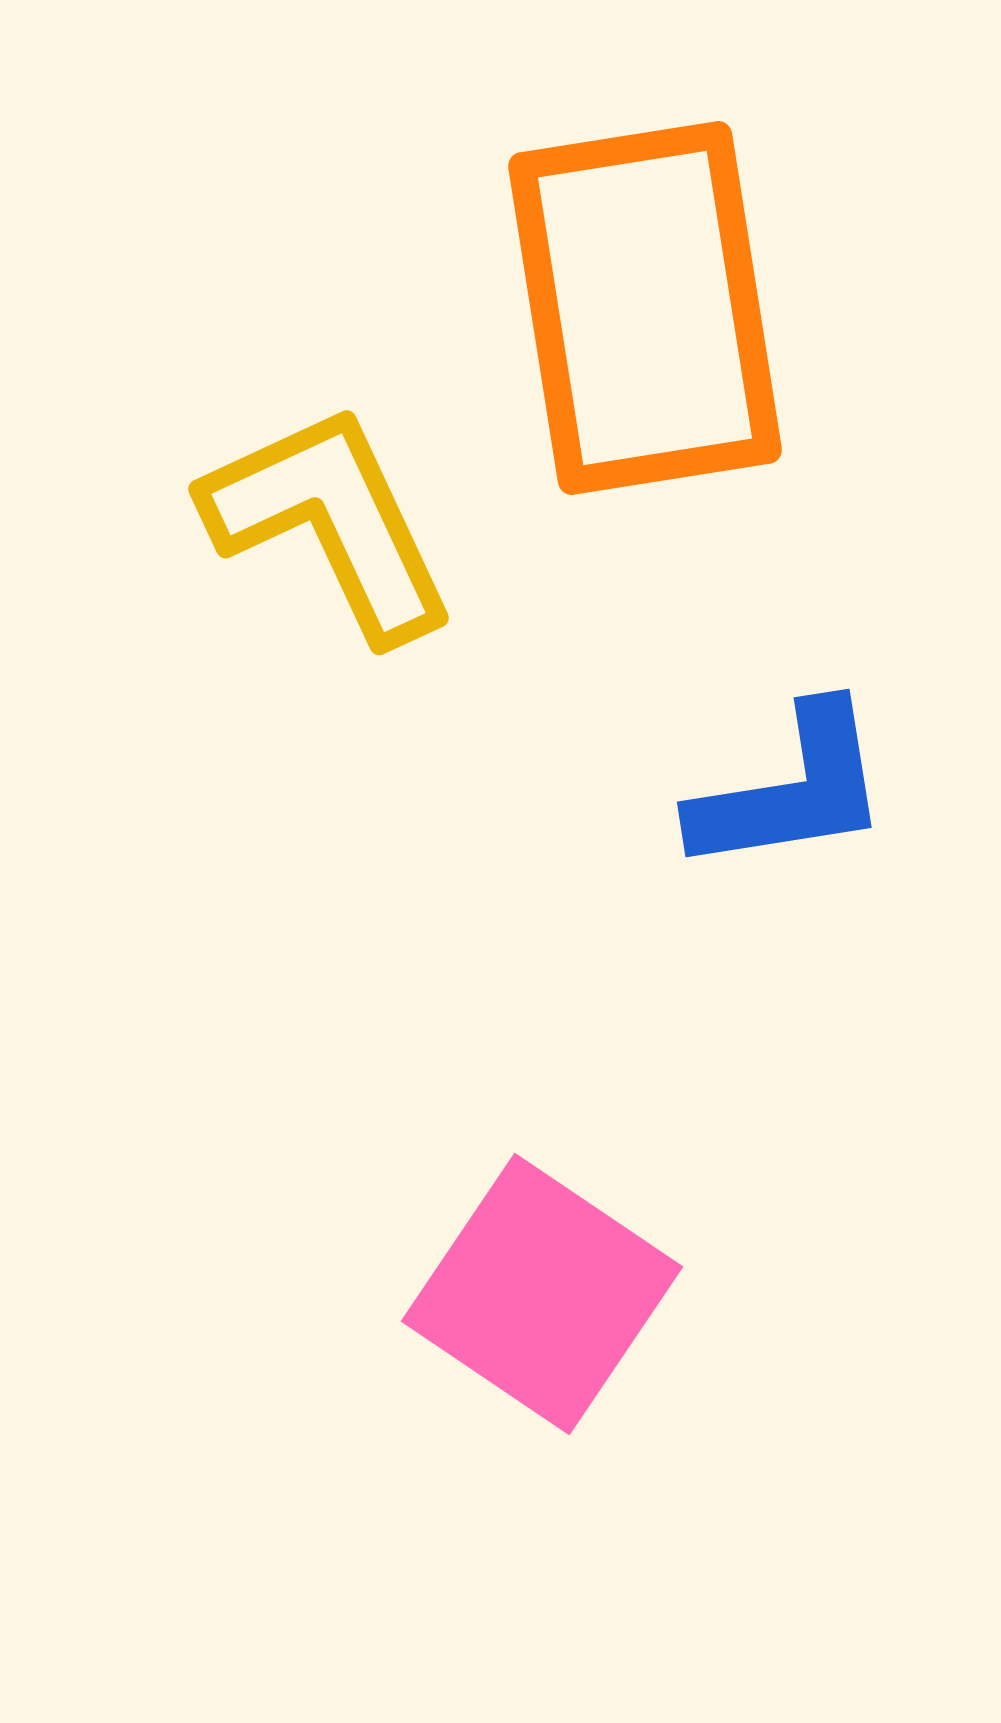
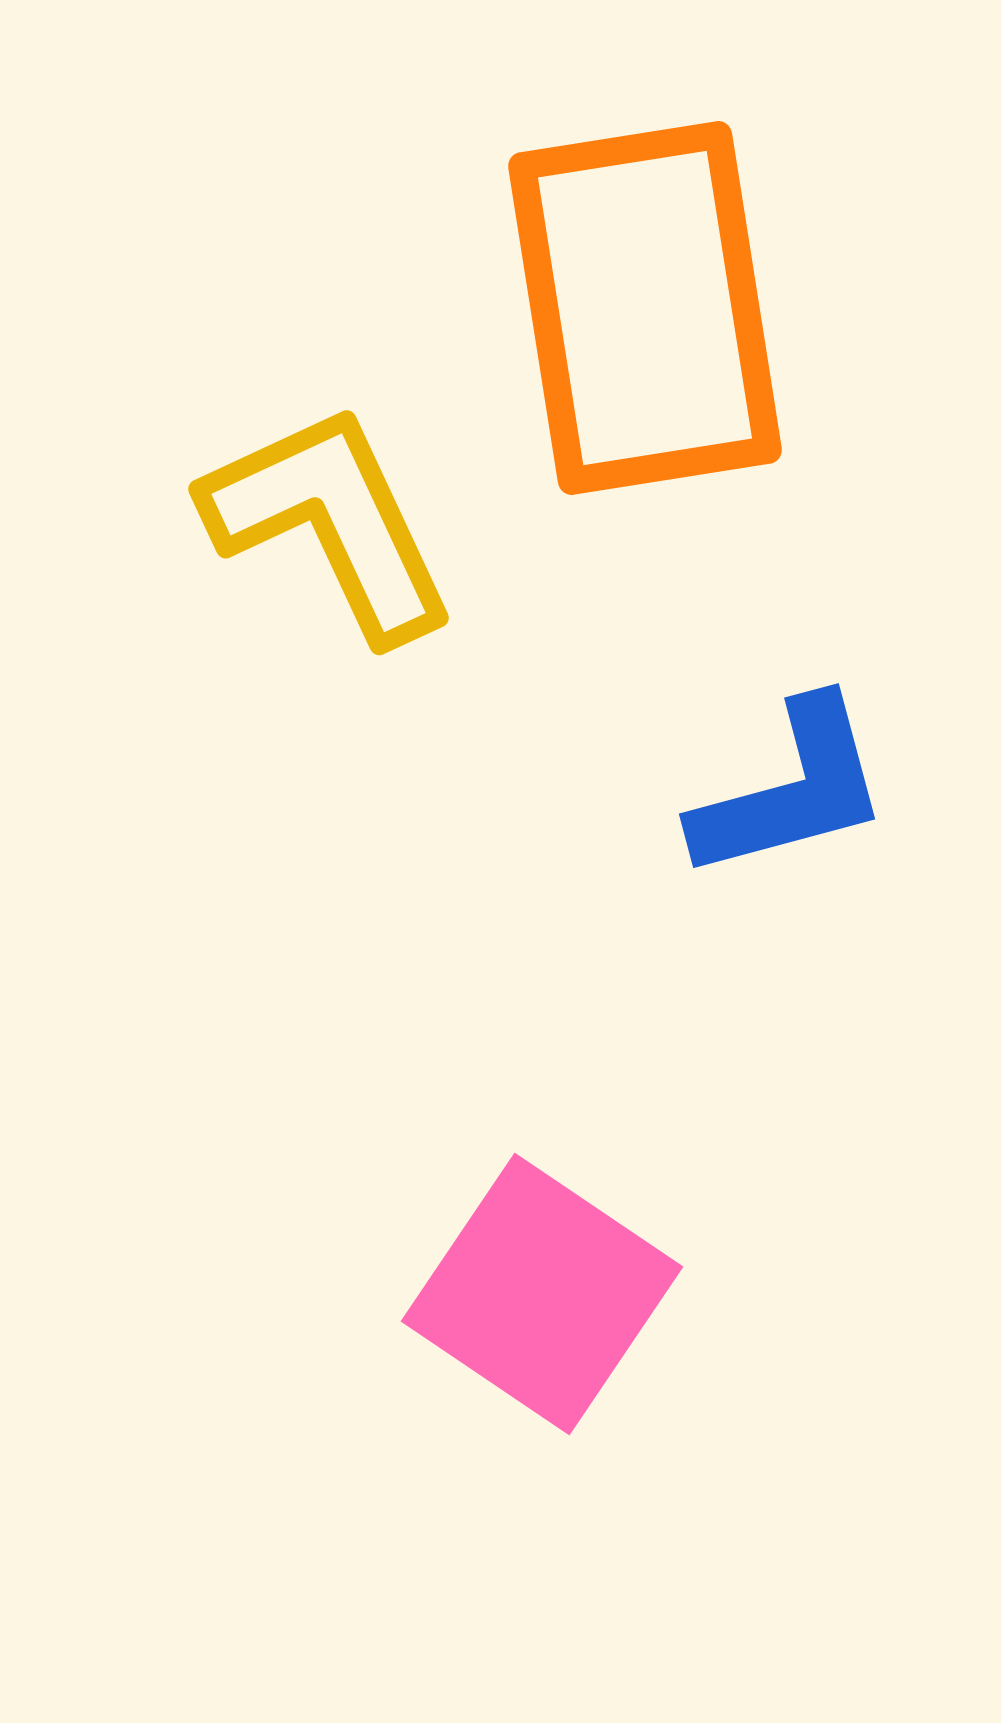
blue L-shape: rotated 6 degrees counterclockwise
